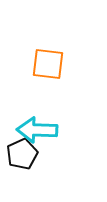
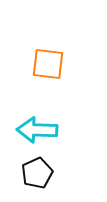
black pentagon: moved 15 px right, 19 px down
